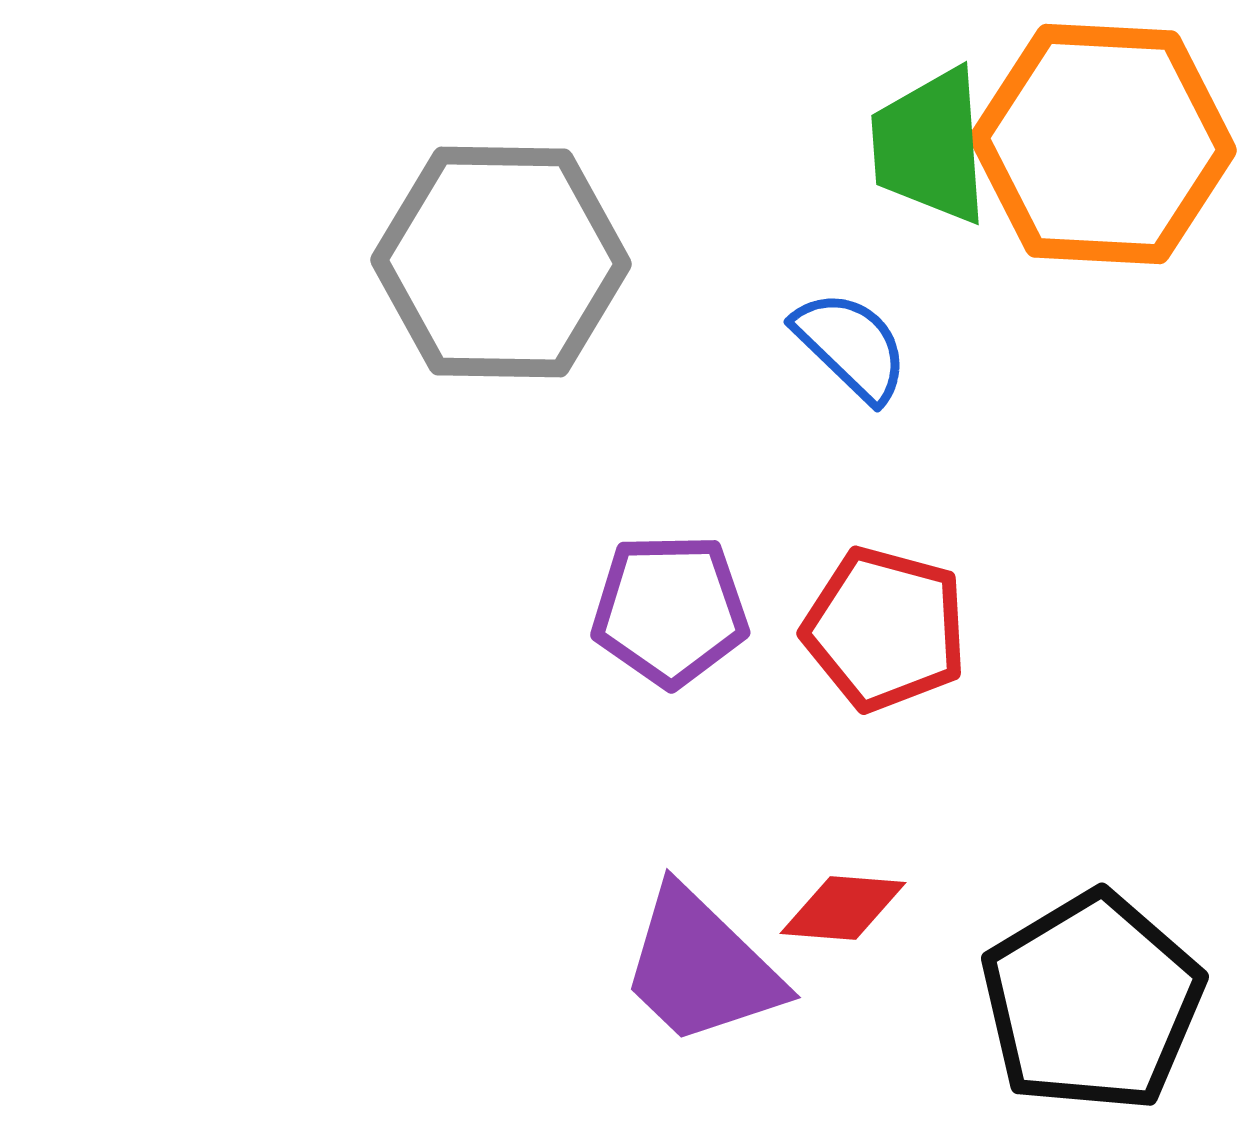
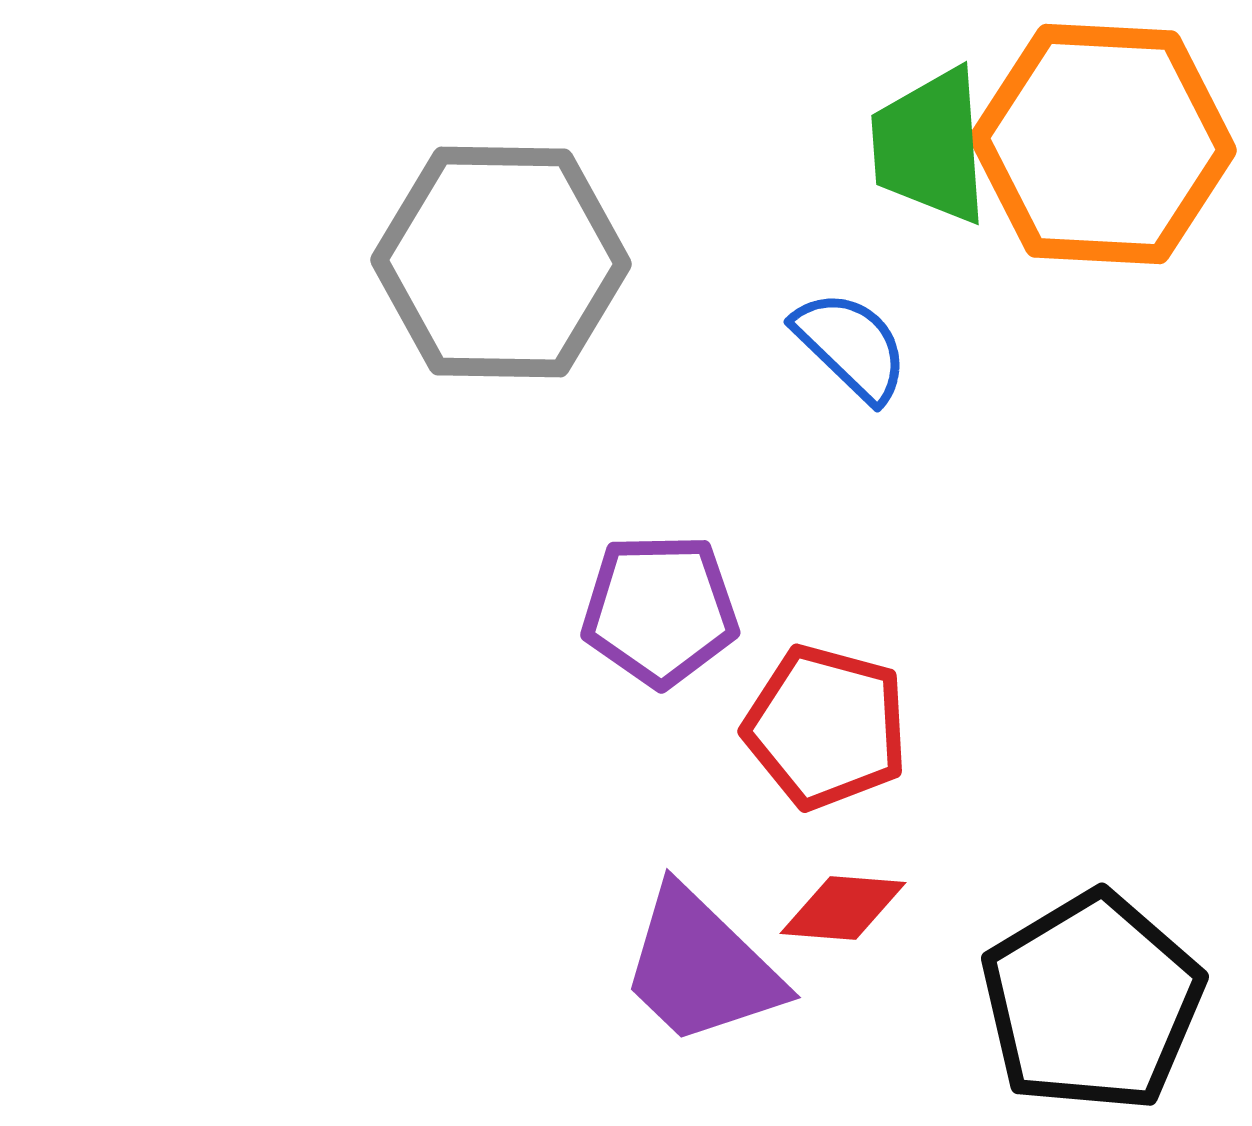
purple pentagon: moved 10 px left
red pentagon: moved 59 px left, 98 px down
